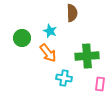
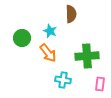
brown semicircle: moved 1 px left, 1 px down
cyan cross: moved 1 px left, 2 px down
